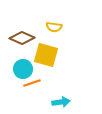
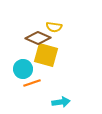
brown diamond: moved 16 px right
